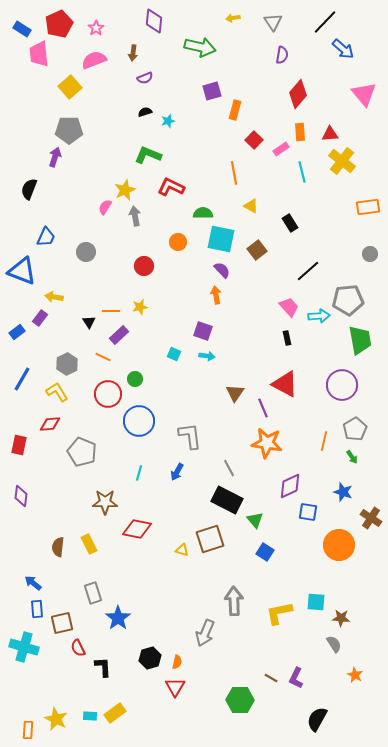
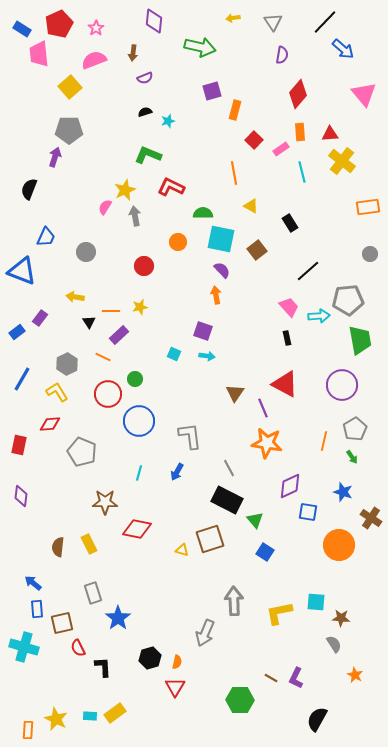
yellow arrow at (54, 297): moved 21 px right
